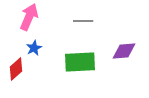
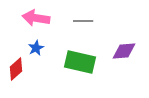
pink arrow: moved 7 px right, 1 px down; rotated 104 degrees counterclockwise
blue star: moved 2 px right
green rectangle: rotated 16 degrees clockwise
